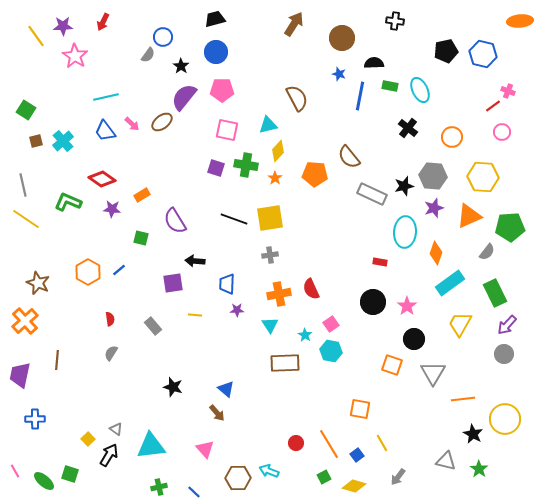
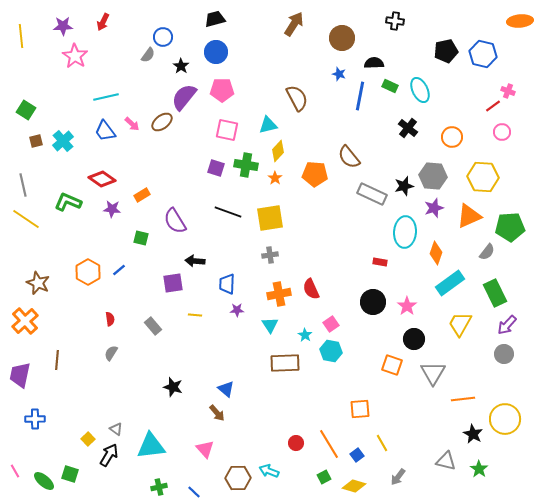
yellow line at (36, 36): moved 15 px left; rotated 30 degrees clockwise
green rectangle at (390, 86): rotated 14 degrees clockwise
black line at (234, 219): moved 6 px left, 7 px up
orange square at (360, 409): rotated 15 degrees counterclockwise
